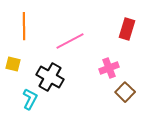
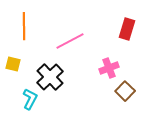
black cross: rotated 16 degrees clockwise
brown square: moved 1 px up
